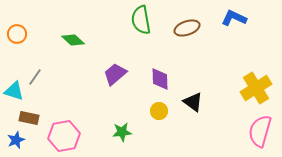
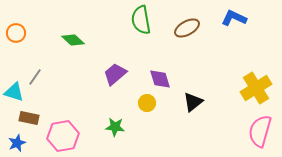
brown ellipse: rotated 10 degrees counterclockwise
orange circle: moved 1 px left, 1 px up
purple diamond: rotated 15 degrees counterclockwise
cyan triangle: moved 1 px down
black triangle: rotated 45 degrees clockwise
yellow circle: moved 12 px left, 8 px up
green star: moved 7 px left, 5 px up; rotated 12 degrees clockwise
pink hexagon: moved 1 px left
blue star: moved 1 px right, 3 px down
